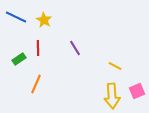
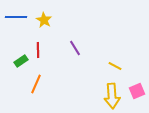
blue line: rotated 25 degrees counterclockwise
red line: moved 2 px down
green rectangle: moved 2 px right, 2 px down
